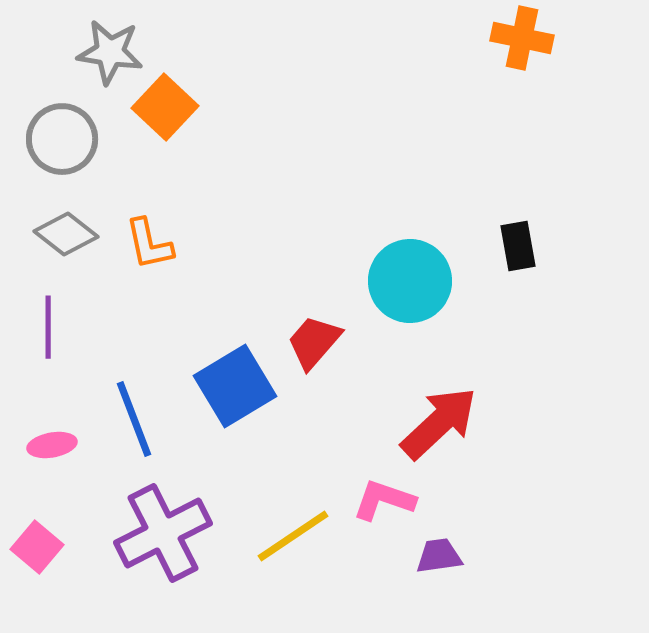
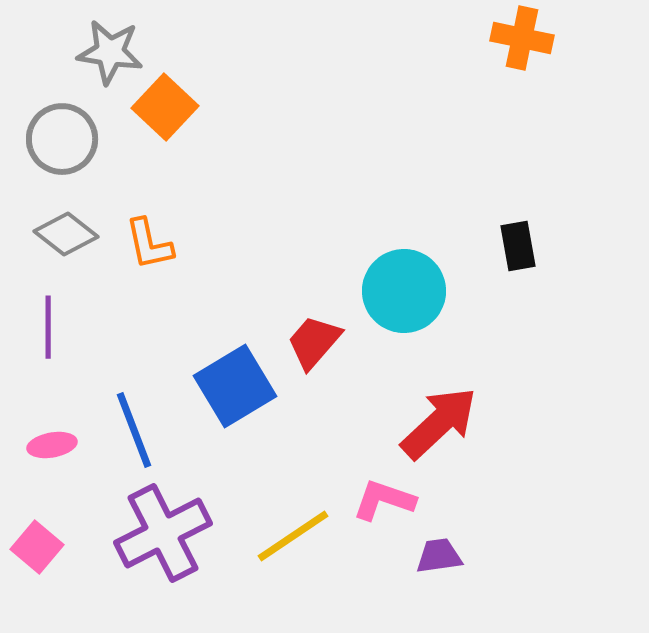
cyan circle: moved 6 px left, 10 px down
blue line: moved 11 px down
